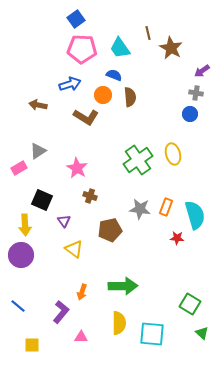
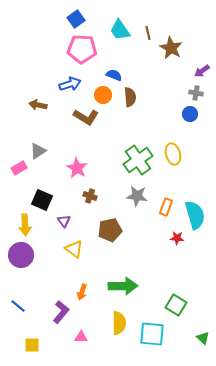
cyan trapezoid: moved 18 px up
gray star: moved 3 px left, 13 px up
green square: moved 14 px left, 1 px down
green triangle: moved 1 px right, 5 px down
